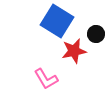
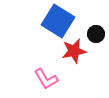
blue square: moved 1 px right
